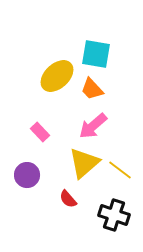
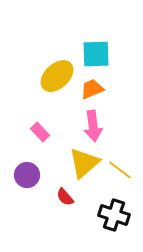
cyan square: rotated 12 degrees counterclockwise
orange trapezoid: rotated 110 degrees clockwise
pink arrow: rotated 56 degrees counterclockwise
red semicircle: moved 3 px left, 2 px up
